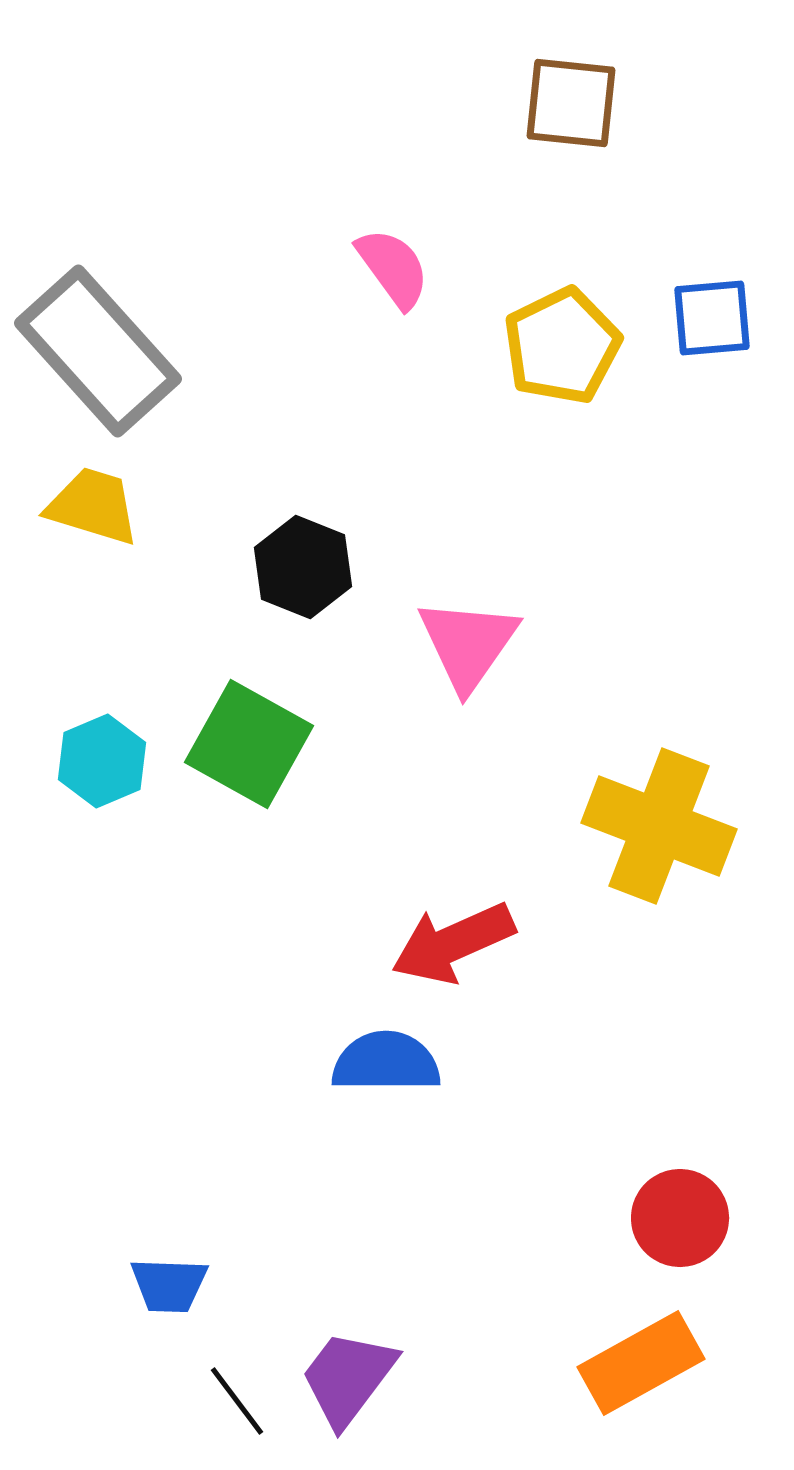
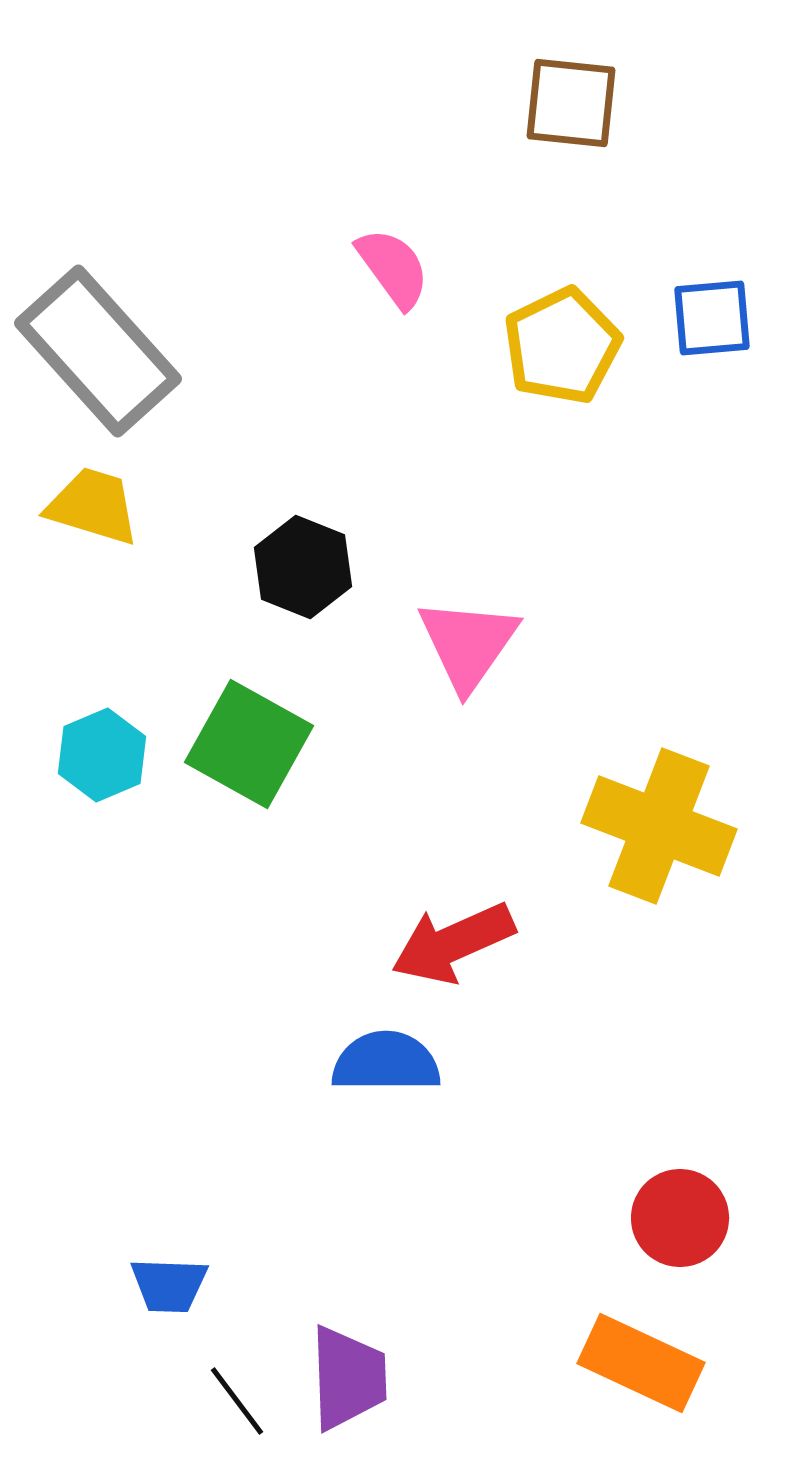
cyan hexagon: moved 6 px up
orange rectangle: rotated 54 degrees clockwise
purple trapezoid: rotated 141 degrees clockwise
